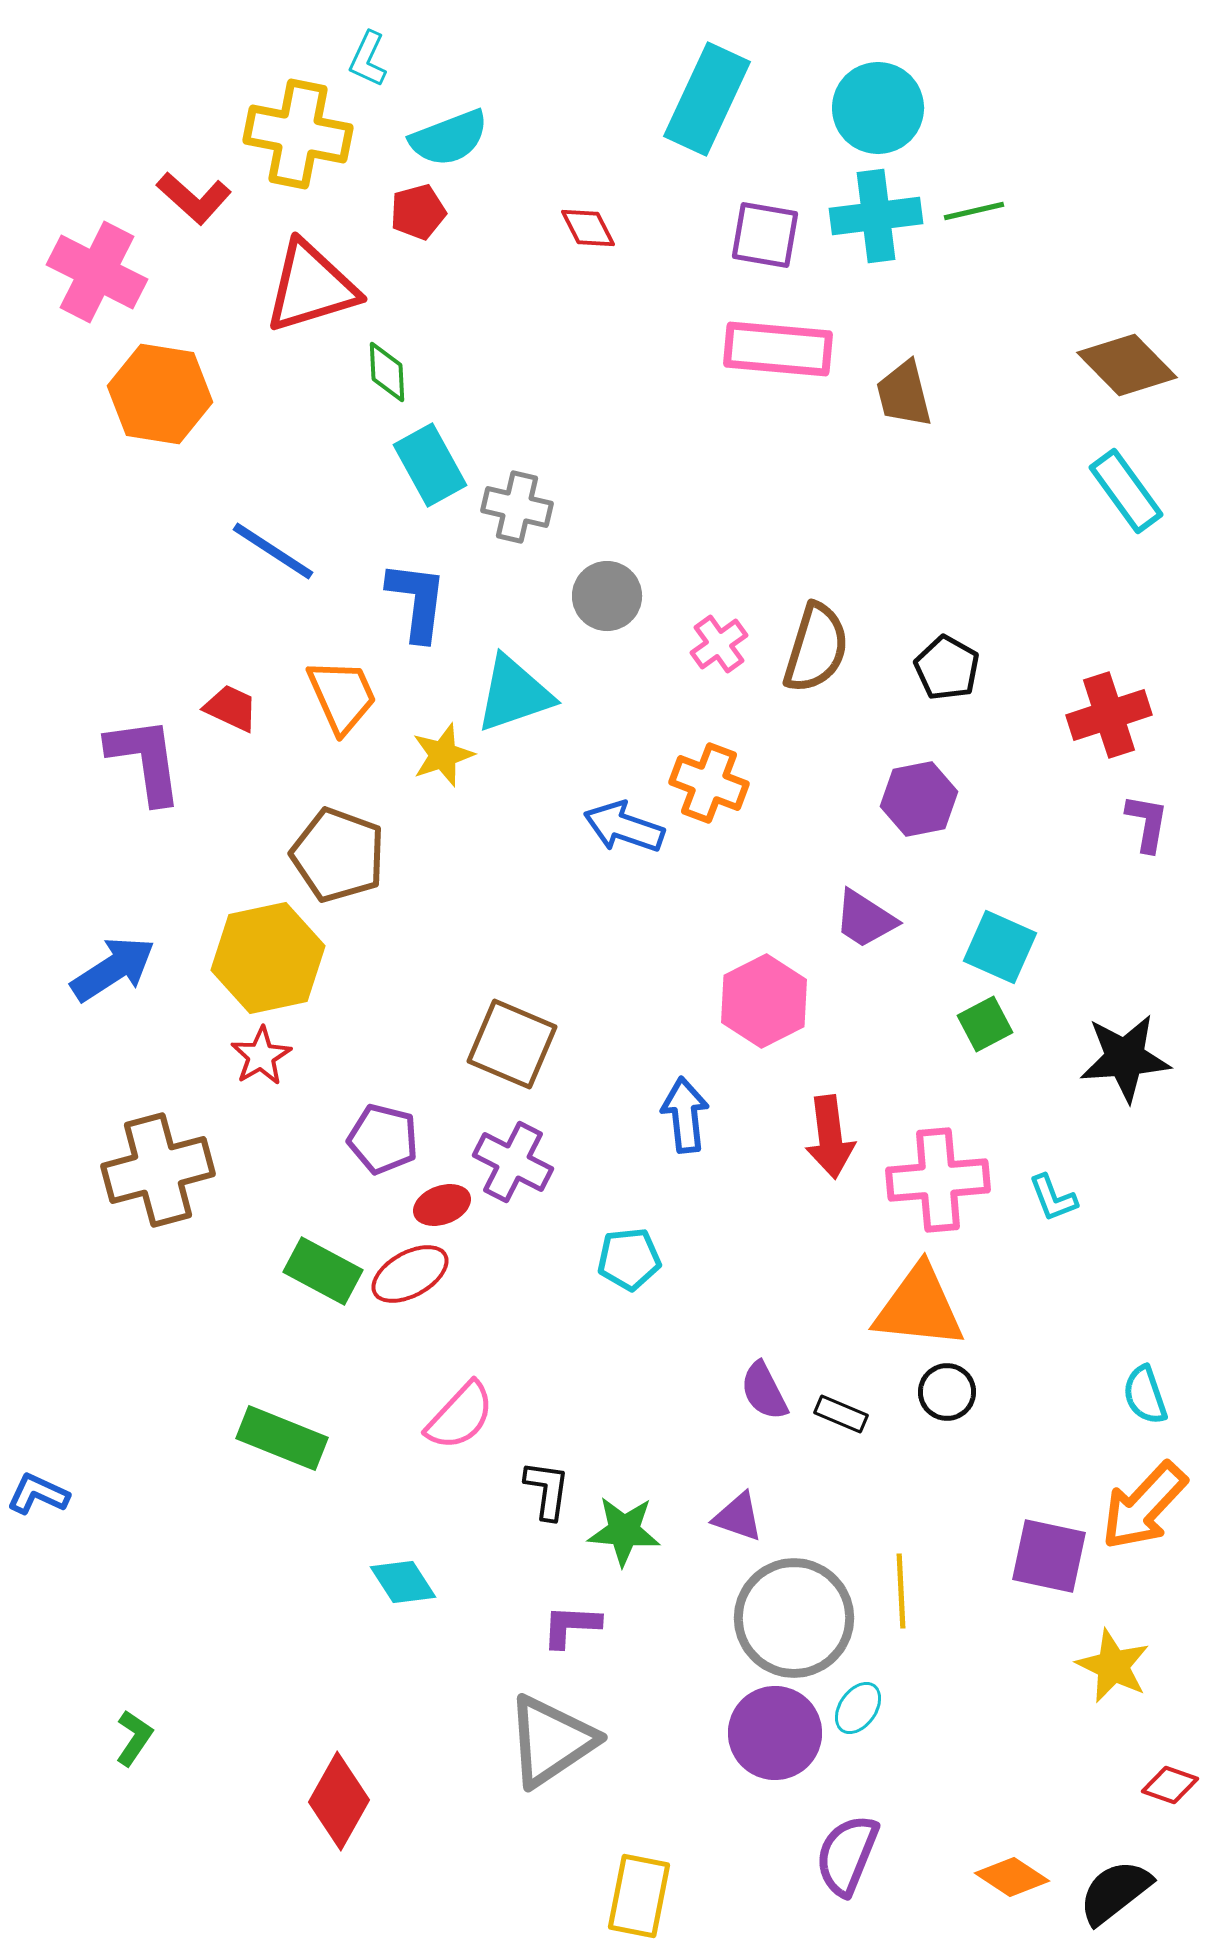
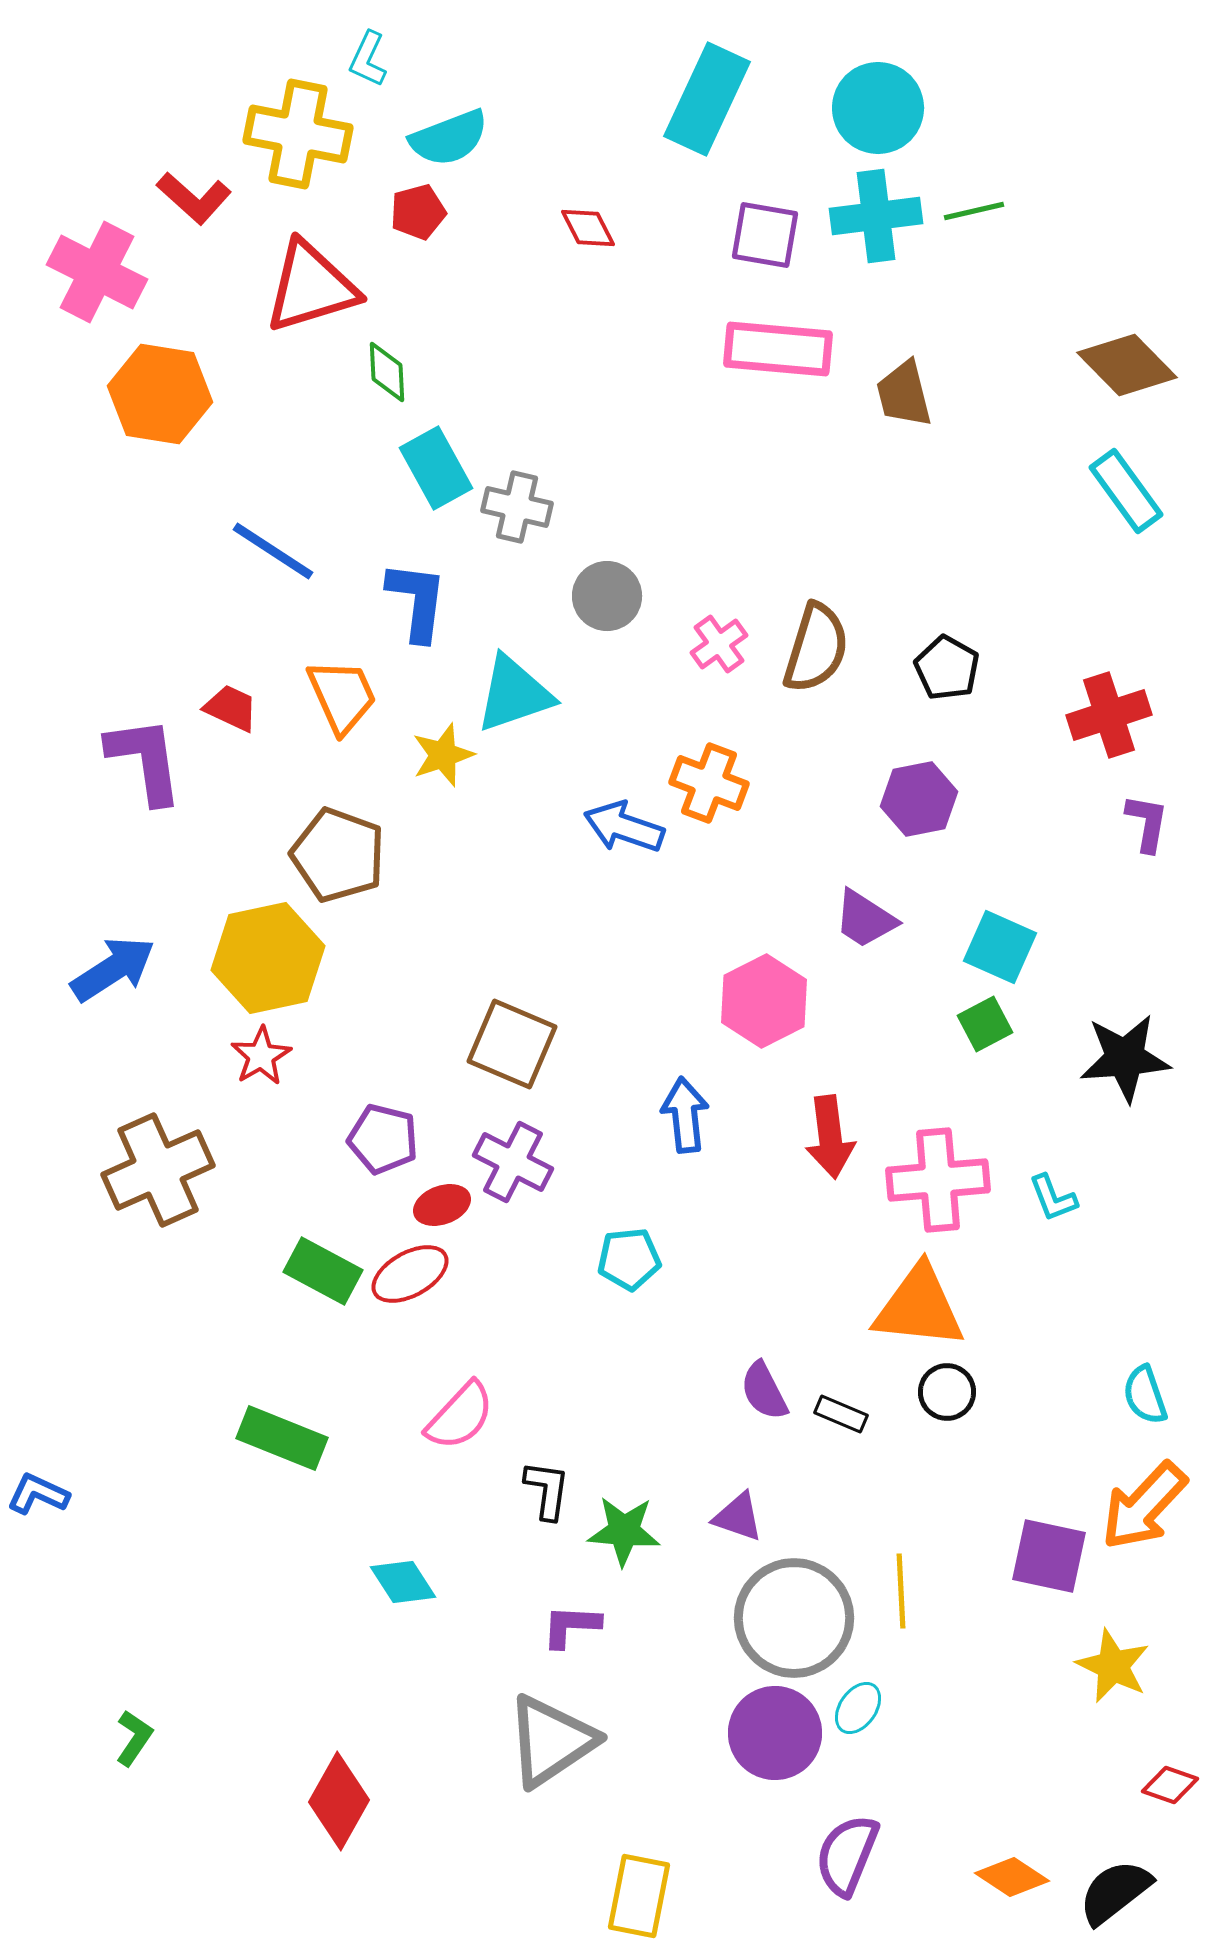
cyan rectangle at (430, 465): moved 6 px right, 3 px down
brown cross at (158, 1170): rotated 9 degrees counterclockwise
